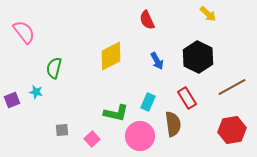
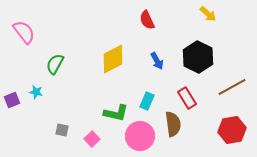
yellow diamond: moved 2 px right, 3 px down
green semicircle: moved 1 px right, 4 px up; rotated 15 degrees clockwise
cyan rectangle: moved 1 px left, 1 px up
gray square: rotated 16 degrees clockwise
